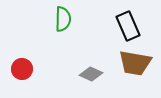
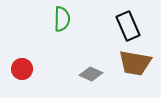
green semicircle: moved 1 px left
